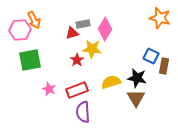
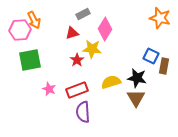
gray rectangle: moved 10 px up; rotated 16 degrees counterclockwise
